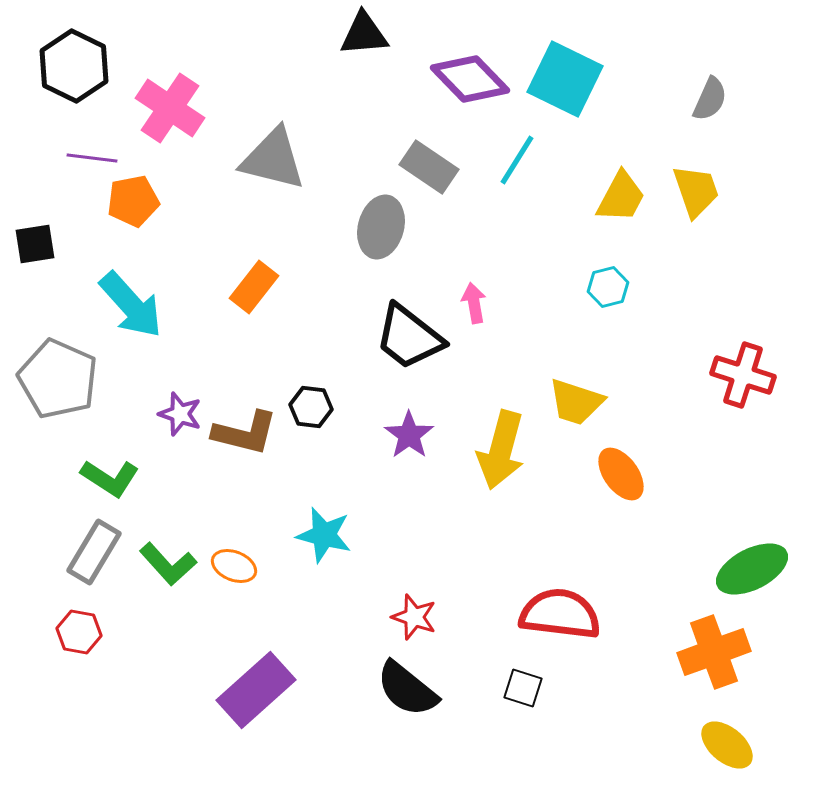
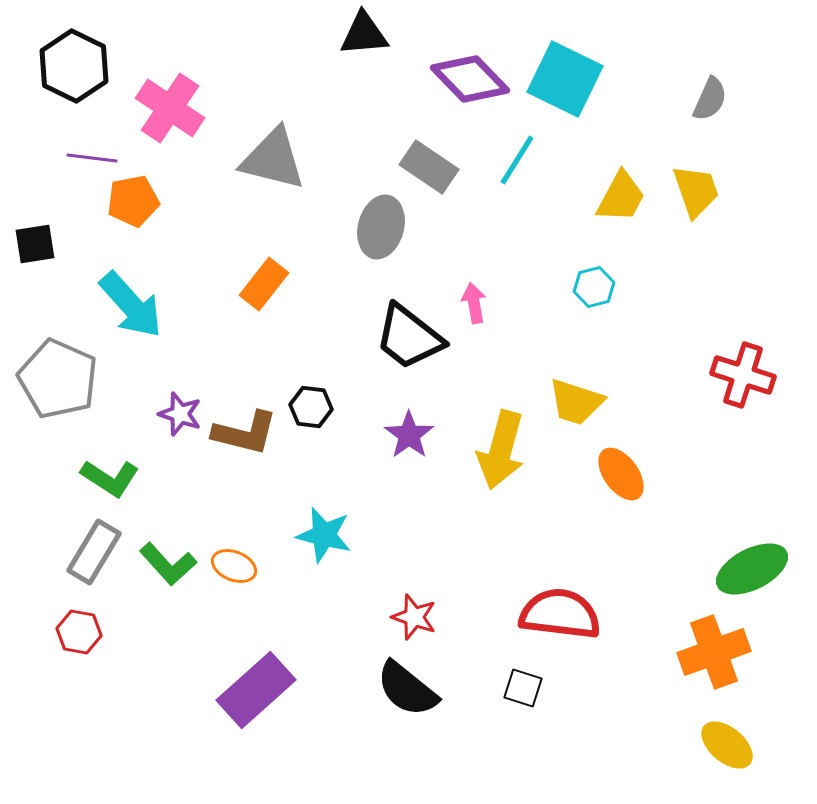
orange rectangle at (254, 287): moved 10 px right, 3 px up
cyan hexagon at (608, 287): moved 14 px left
